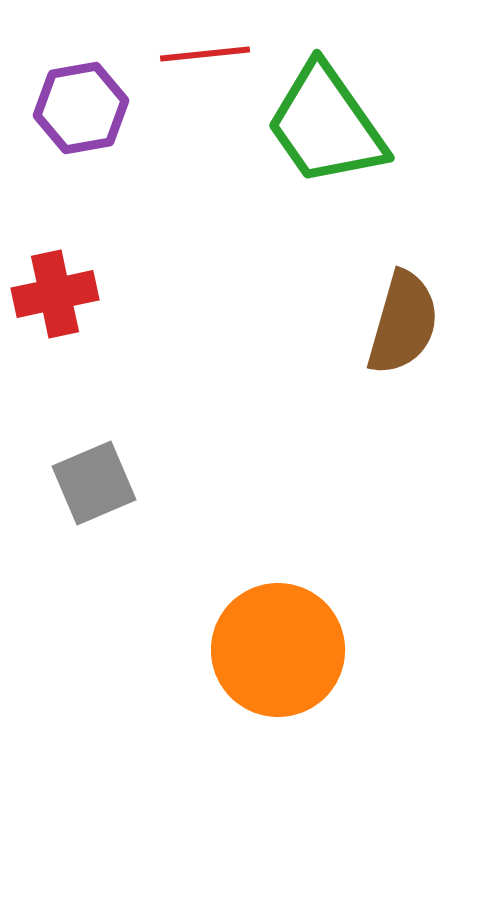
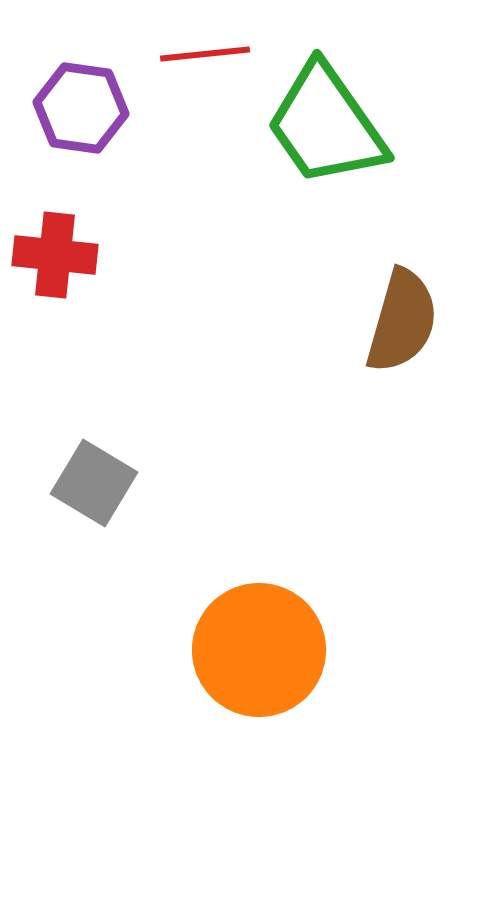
purple hexagon: rotated 18 degrees clockwise
red cross: moved 39 px up; rotated 18 degrees clockwise
brown semicircle: moved 1 px left, 2 px up
gray square: rotated 36 degrees counterclockwise
orange circle: moved 19 px left
